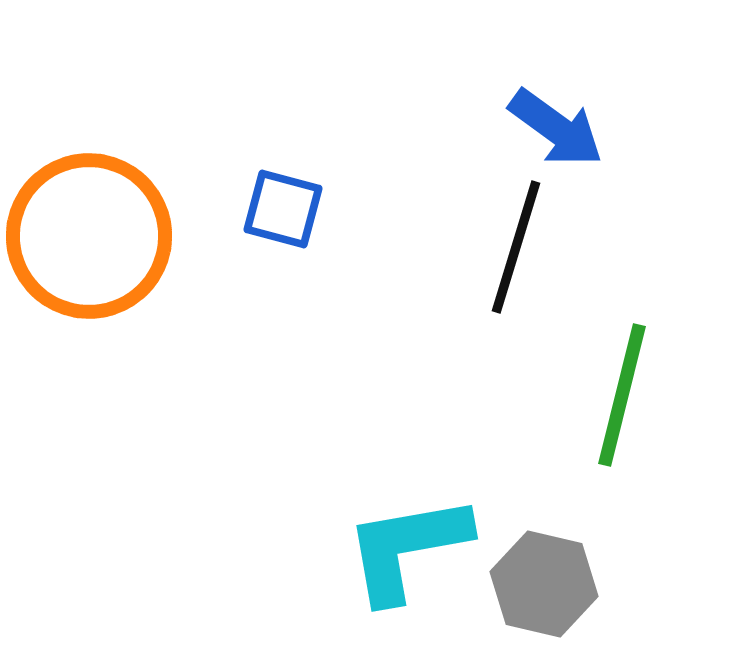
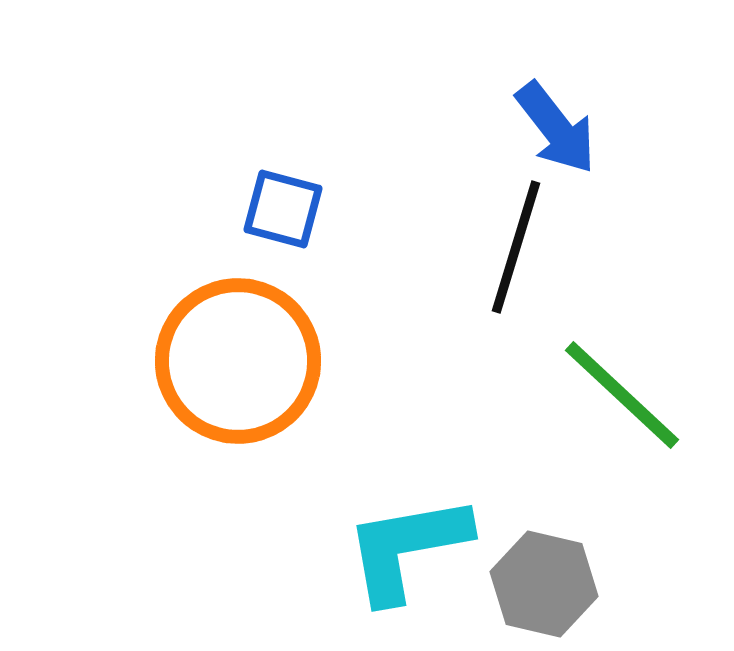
blue arrow: rotated 16 degrees clockwise
orange circle: moved 149 px right, 125 px down
green line: rotated 61 degrees counterclockwise
